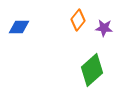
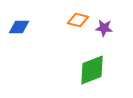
orange diamond: rotated 65 degrees clockwise
green diamond: rotated 20 degrees clockwise
